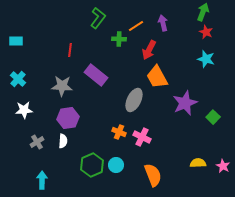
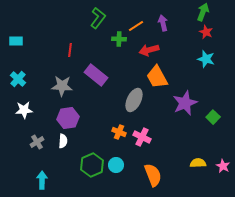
red arrow: rotated 48 degrees clockwise
